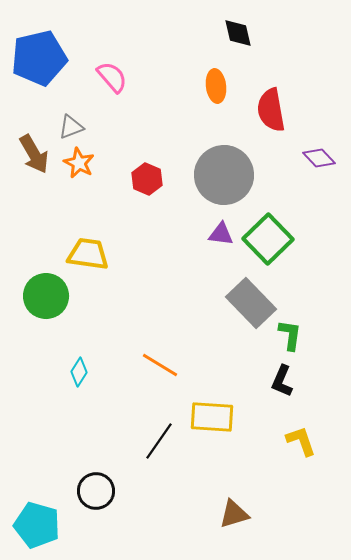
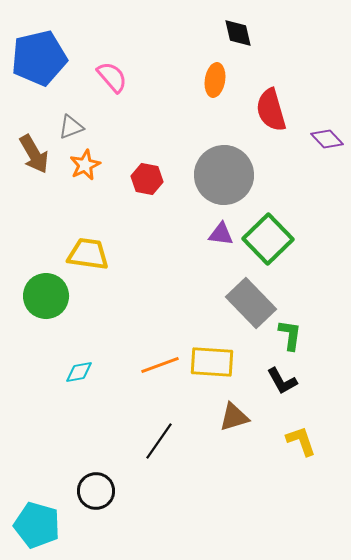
orange ellipse: moved 1 px left, 6 px up; rotated 16 degrees clockwise
red semicircle: rotated 6 degrees counterclockwise
purple diamond: moved 8 px right, 19 px up
orange star: moved 6 px right, 2 px down; rotated 20 degrees clockwise
red hexagon: rotated 12 degrees counterclockwise
orange line: rotated 51 degrees counterclockwise
cyan diamond: rotated 48 degrees clockwise
black L-shape: rotated 52 degrees counterclockwise
yellow rectangle: moved 55 px up
brown triangle: moved 97 px up
